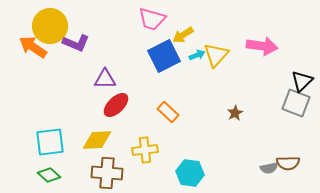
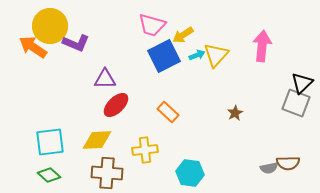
pink trapezoid: moved 6 px down
pink arrow: rotated 92 degrees counterclockwise
black triangle: moved 2 px down
